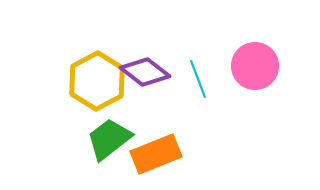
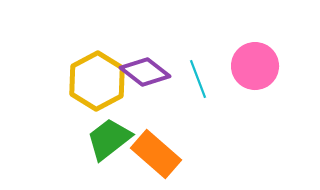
orange rectangle: rotated 63 degrees clockwise
